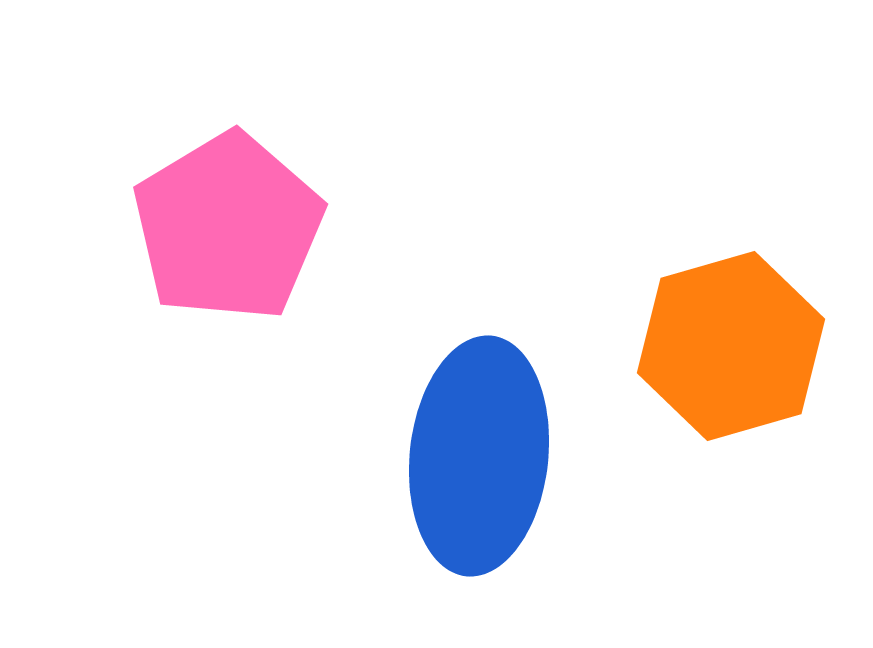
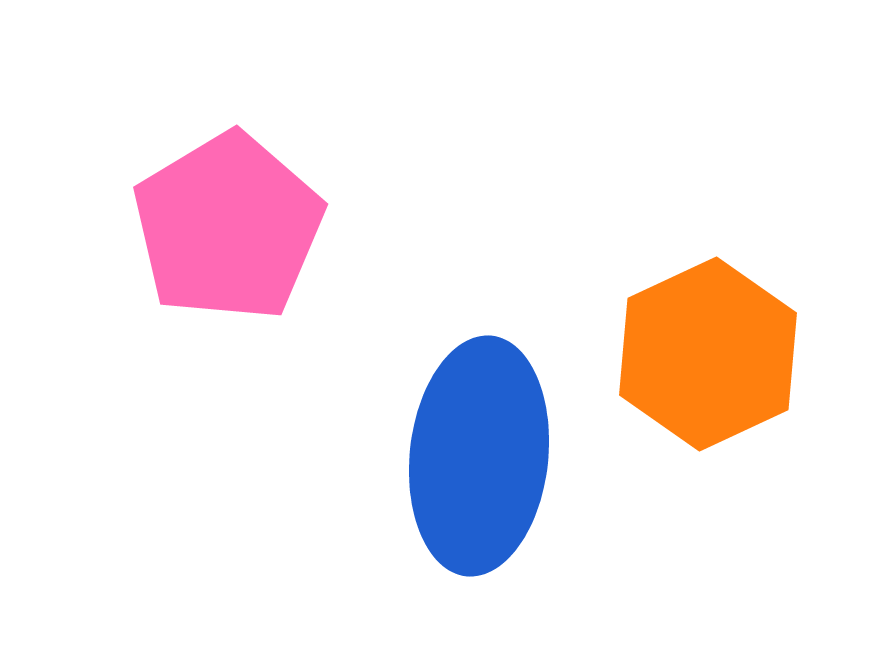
orange hexagon: moved 23 px left, 8 px down; rotated 9 degrees counterclockwise
